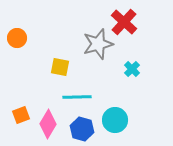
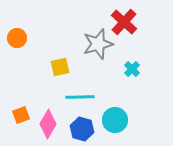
yellow square: rotated 24 degrees counterclockwise
cyan line: moved 3 px right
